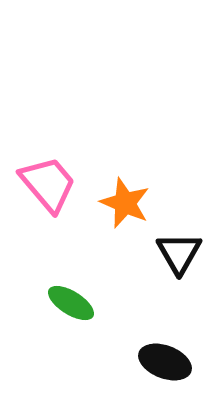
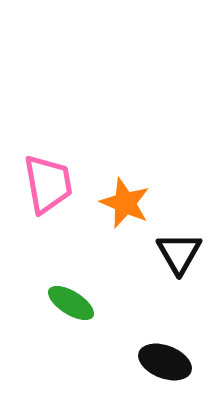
pink trapezoid: rotated 30 degrees clockwise
